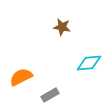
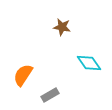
cyan diamond: rotated 60 degrees clockwise
orange semicircle: moved 2 px right, 2 px up; rotated 30 degrees counterclockwise
